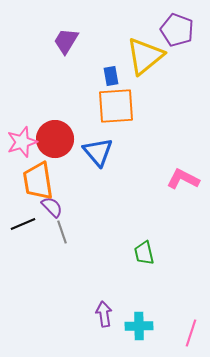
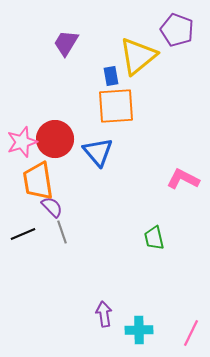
purple trapezoid: moved 2 px down
yellow triangle: moved 7 px left
black line: moved 10 px down
green trapezoid: moved 10 px right, 15 px up
cyan cross: moved 4 px down
pink line: rotated 8 degrees clockwise
